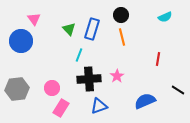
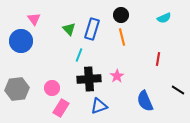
cyan semicircle: moved 1 px left, 1 px down
blue semicircle: rotated 90 degrees counterclockwise
